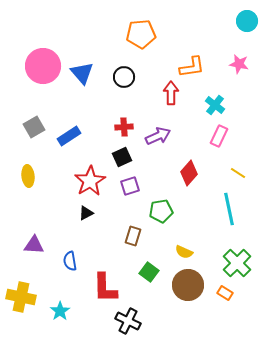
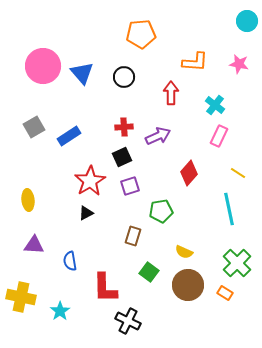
orange L-shape: moved 3 px right, 5 px up; rotated 12 degrees clockwise
yellow ellipse: moved 24 px down
